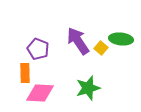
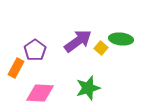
purple arrow: rotated 88 degrees clockwise
purple pentagon: moved 3 px left, 1 px down; rotated 15 degrees clockwise
orange rectangle: moved 9 px left, 5 px up; rotated 30 degrees clockwise
